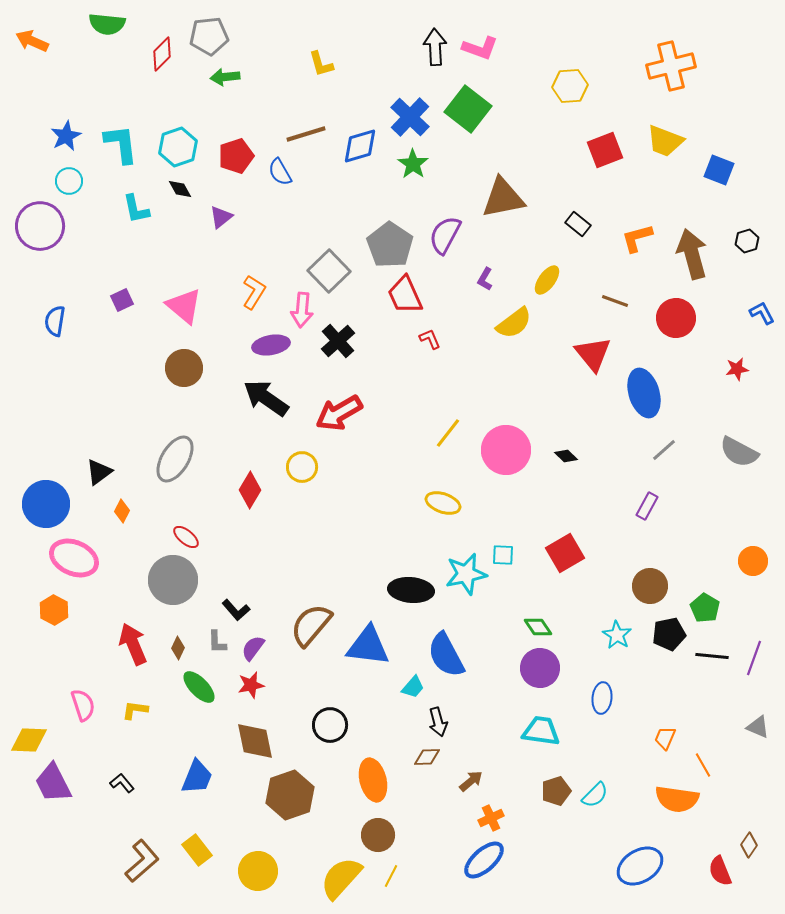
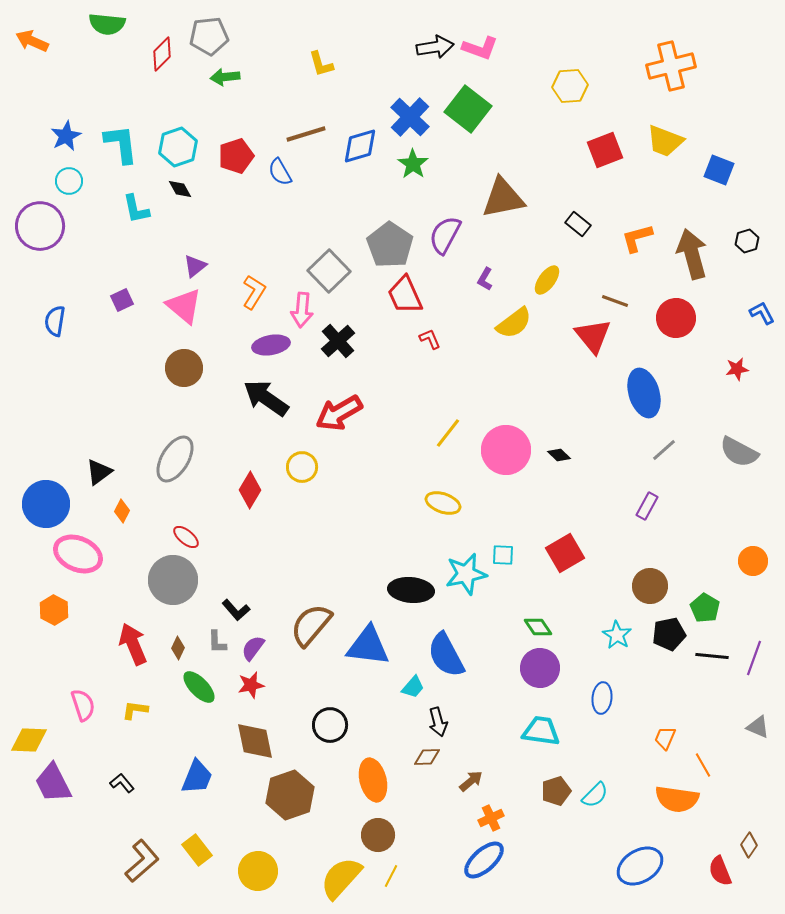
black arrow at (435, 47): rotated 84 degrees clockwise
purple triangle at (221, 217): moved 26 px left, 49 px down
red triangle at (593, 354): moved 18 px up
black diamond at (566, 456): moved 7 px left, 1 px up
pink ellipse at (74, 558): moved 4 px right, 4 px up
